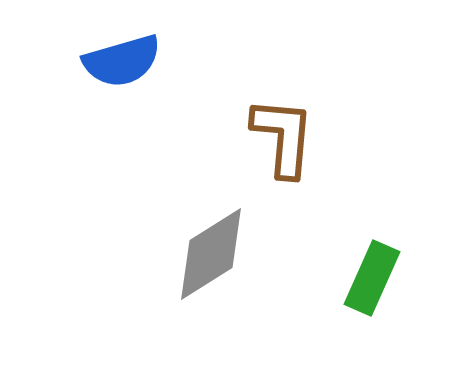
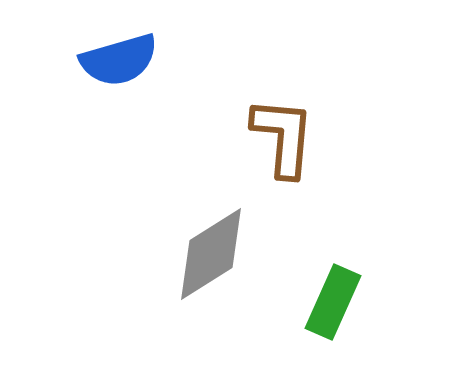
blue semicircle: moved 3 px left, 1 px up
green rectangle: moved 39 px left, 24 px down
